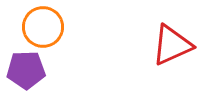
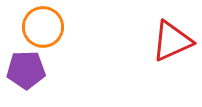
red triangle: moved 4 px up
